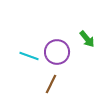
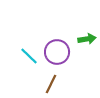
green arrow: rotated 60 degrees counterclockwise
cyan line: rotated 24 degrees clockwise
